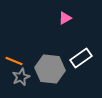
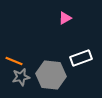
white rectangle: rotated 15 degrees clockwise
gray hexagon: moved 1 px right, 6 px down
gray star: rotated 12 degrees clockwise
